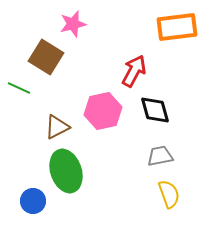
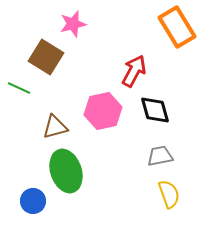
orange rectangle: rotated 66 degrees clockwise
brown triangle: moved 2 px left; rotated 12 degrees clockwise
